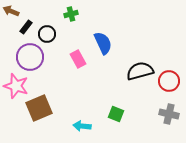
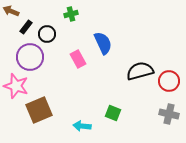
brown square: moved 2 px down
green square: moved 3 px left, 1 px up
